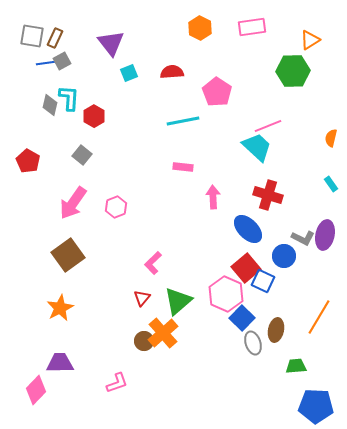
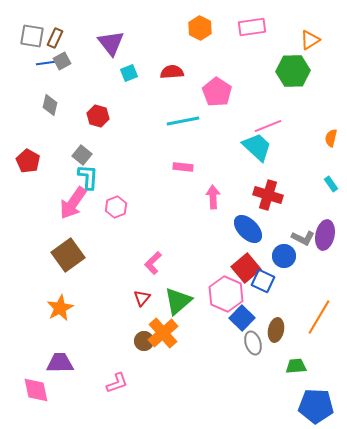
cyan L-shape at (69, 98): moved 19 px right, 79 px down
red hexagon at (94, 116): moved 4 px right; rotated 15 degrees counterclockwise
pink diamond at (36, 390): rotated 56 degrees counterclockwise
